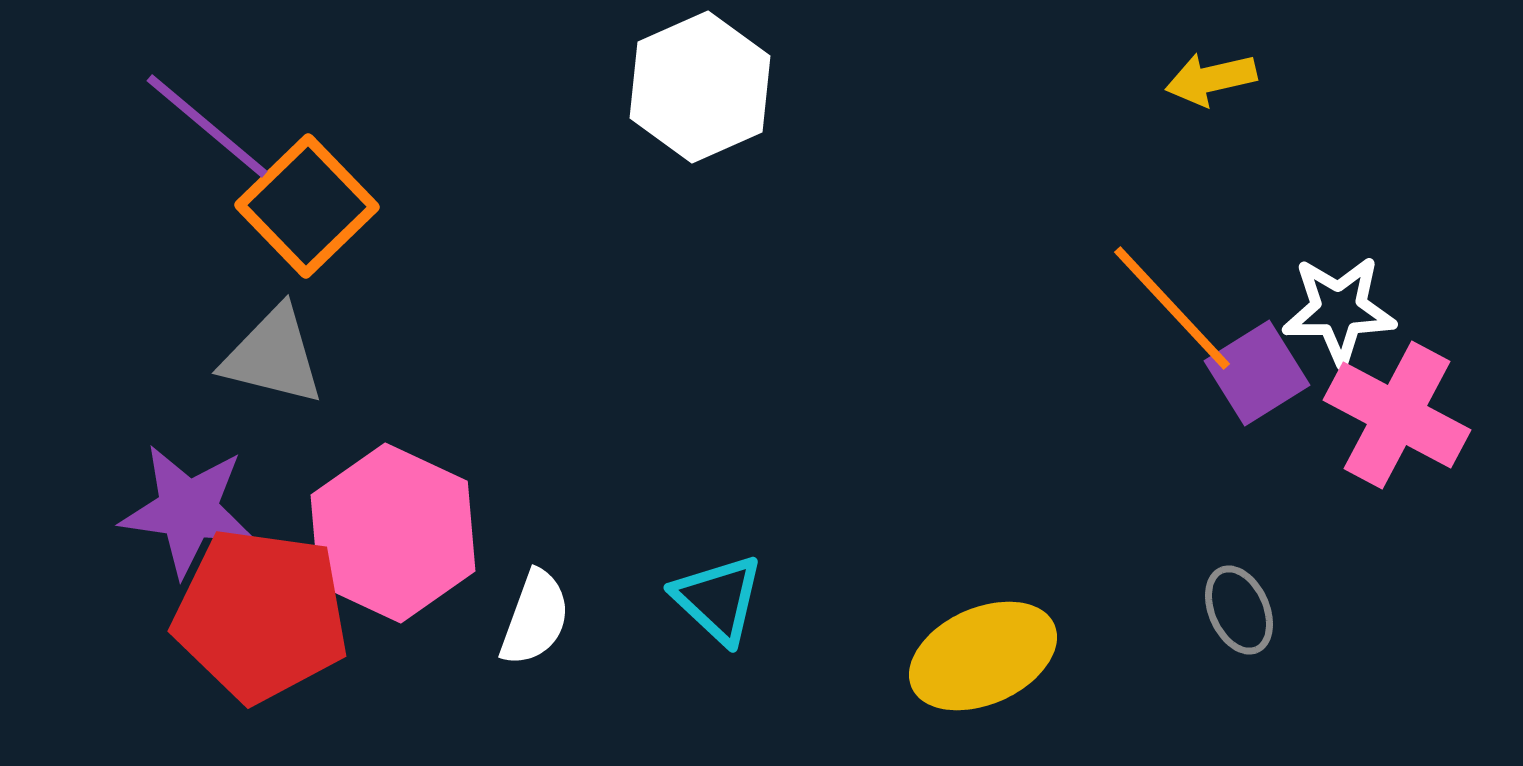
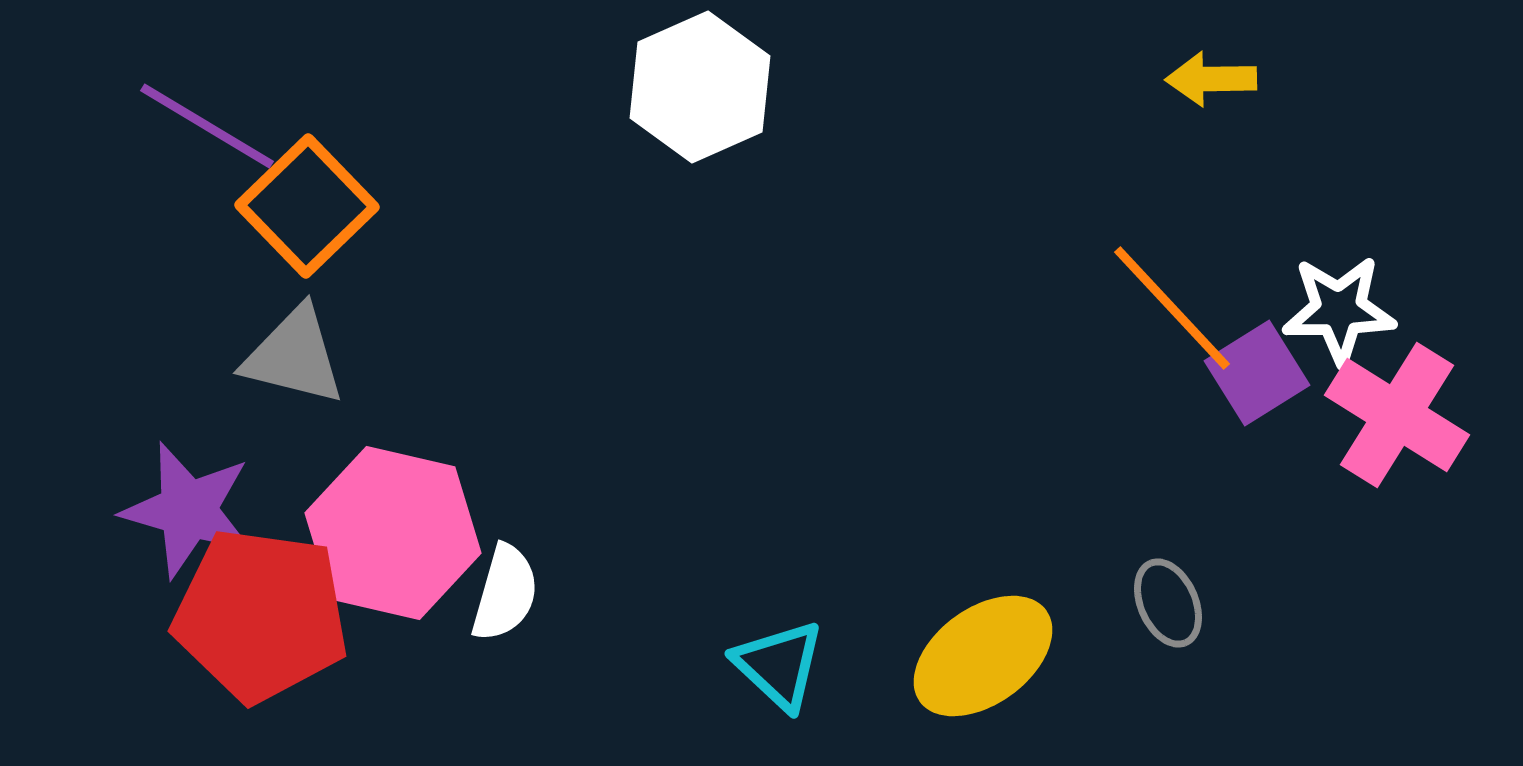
yellow arrow: rotated 12 degrees clockwise
purple line: rotated 9 degrees counterclockwise
gray triangle: moved 21 px right
pink cross: rotated 4 degrees clockwise
purple star: rotated 8 degrees clockwise
pink hexagon: rotated 12 degrees counterclockwise
cyan triangle: moved 61 px right, 66 px down
gray ellipse: moved 71 px left, 7 px up
white semicircle: moved 30 px left, 25 px up; rotated 4 degrees counterclockwise
yellow ellipse: rotated 12 degrees counterclockwise
